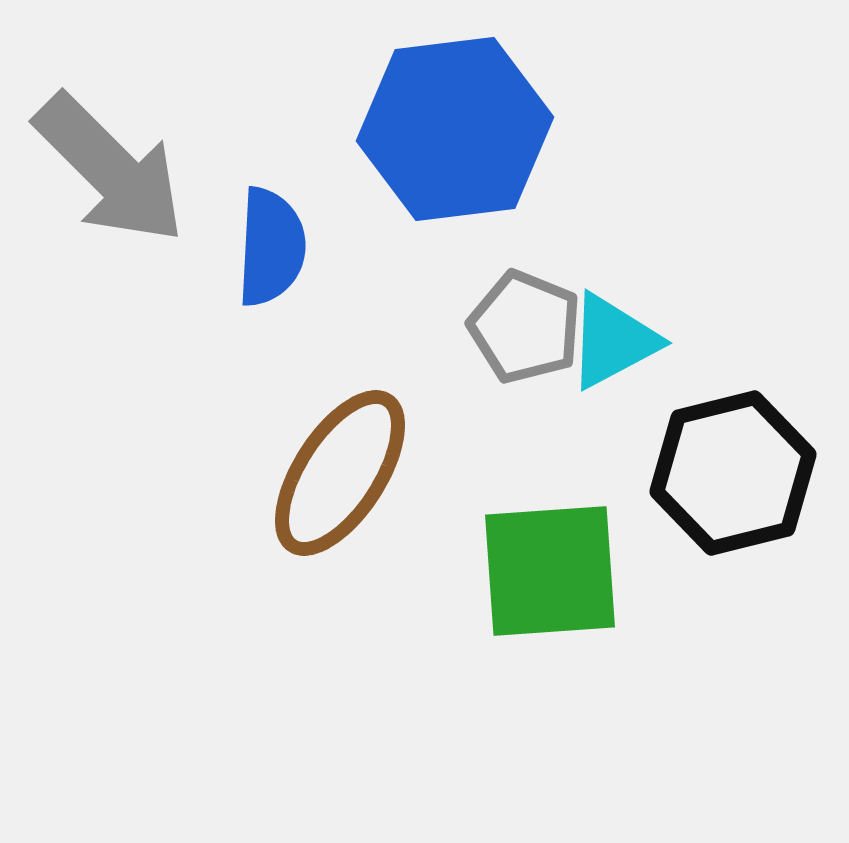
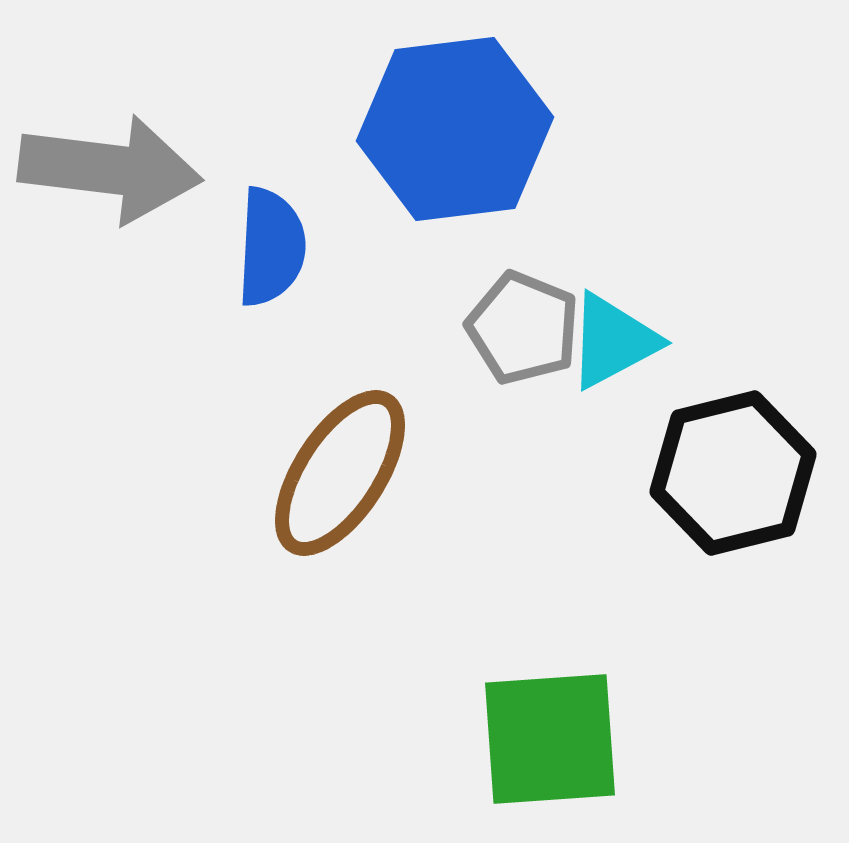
gray arrow: rotated 38 degrees counterclockwise
gray pentagon: moved 2 px left, 1 px down
green square: moved 168 px down
